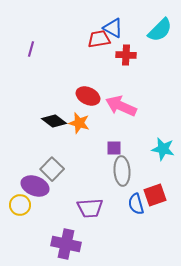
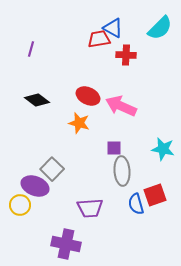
cyan semicircle: moved 2 px up
black diamond: moved 17 px left, 21 px up
